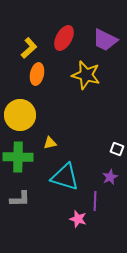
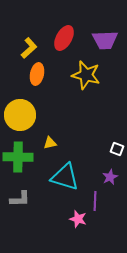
purple trapezoid: rotated 28 degrees counterclockwise
